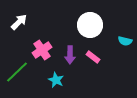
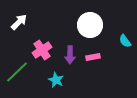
cyan semicircle: rotated 40 degrees clockwise
pink rectangle: rotated 48 degrees counterclockwise
